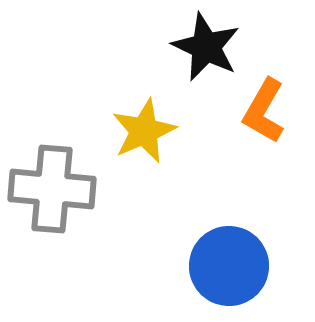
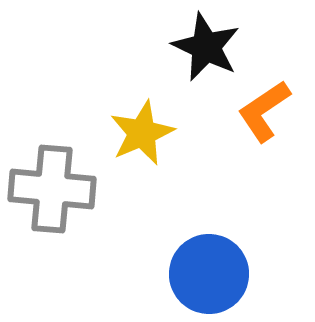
orange L-shape: rotated 26 degrees clockwise
yellow star: moved 2 px left, 2 px down
blue circle: moved 20 px left, 8 px down
